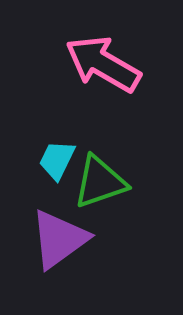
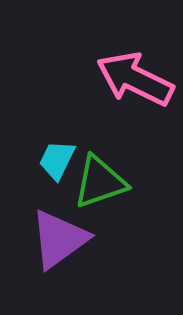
pink arrow: moved 32 px right, 15 px down; rotated 4 degrees counterclockwise
